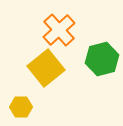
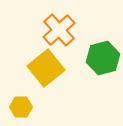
green hexagon: moved 1 px right, 1 px up
